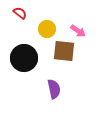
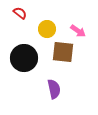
brown square: moved 1 px left, 1 px down
